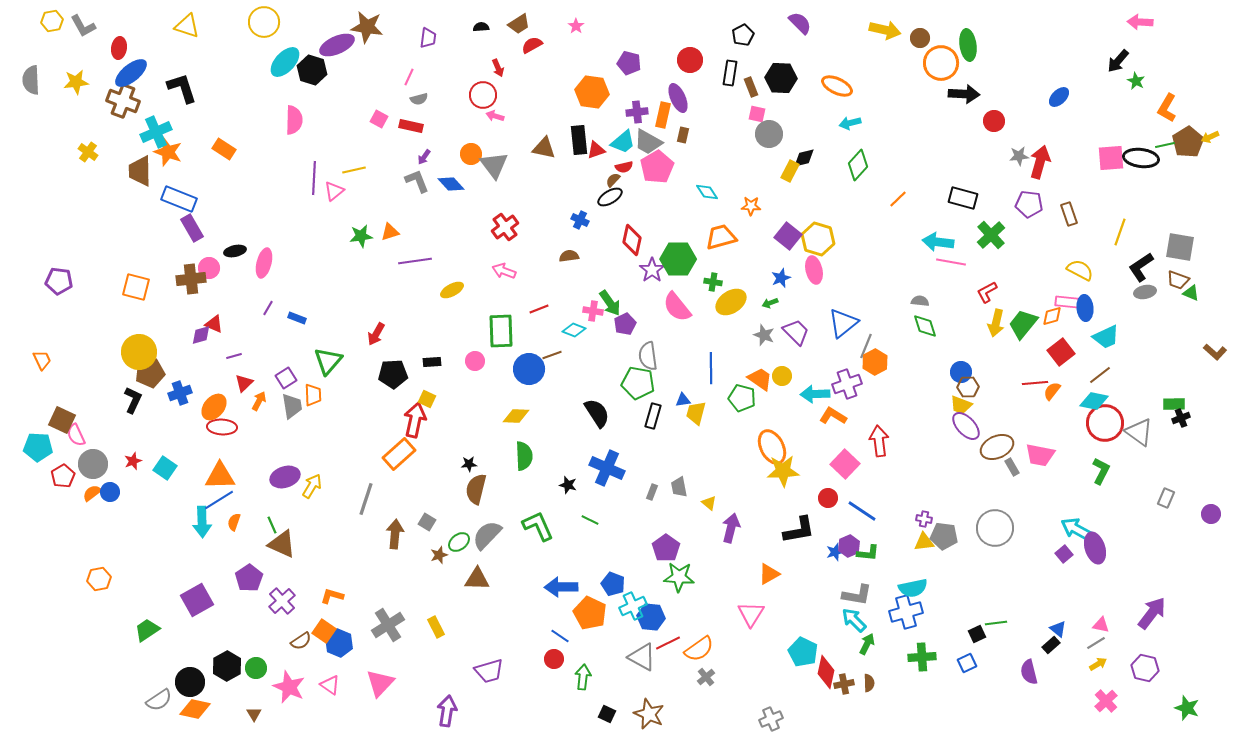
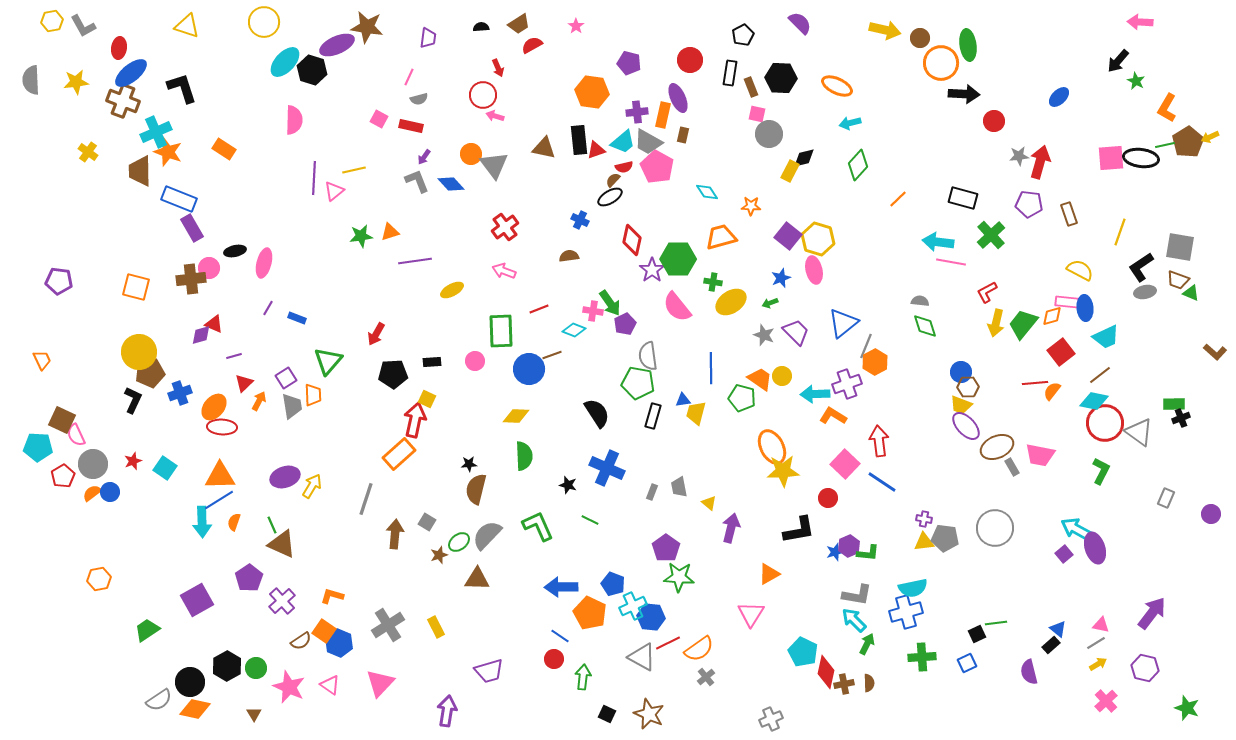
pink pentagon at (657, 167): rotated 12 degrees counterclockwise
blue line at (862, 511): moved 20 px right, 29 px up
gray pentagon at (944, 536): moved 1 px right, 2 px down
